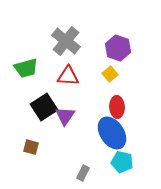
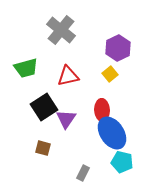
gray cross: moved 5 px left, 11 px up
purple hexagon: rotated 15 degrees clockwise
red triangle: rotated 15 degrees counterclockwise
red ellipse: moved 15 px left, 3 px down
purple triangle: moved 1 px right, 3 px down
brown square: moved 12 px right, 1 px down
